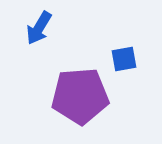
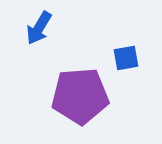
blue square: moved 2 px right, 1 px up
